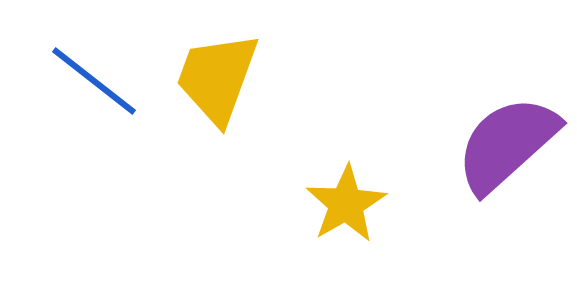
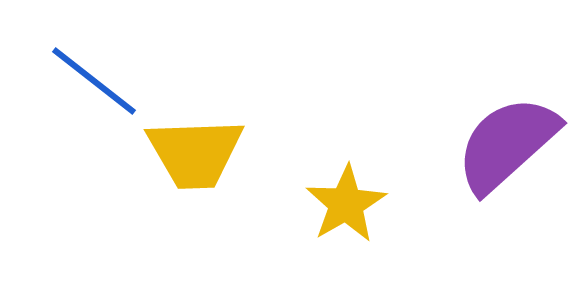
yellow trapezoid: moved 22 px left, 75 px down; rotated 112 degrees counterclockwise
